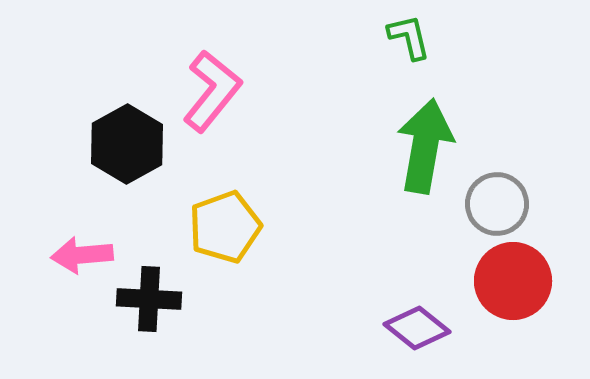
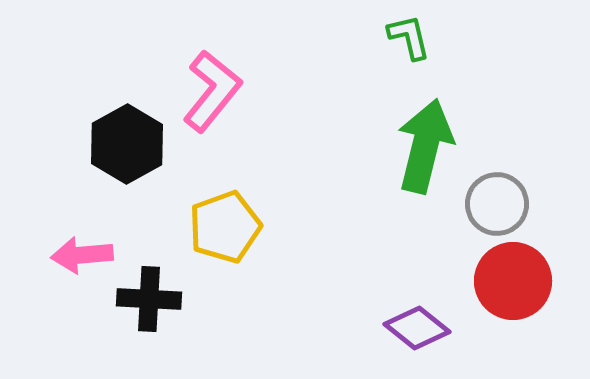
green arrow: rotated 4 degrees clockwise
